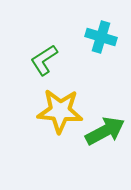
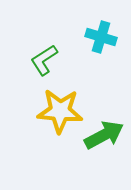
green arrow: moved 1 px left, 4 px down
